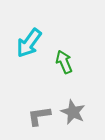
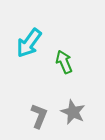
gray L-shape: rotated 120 degrees clockwise
